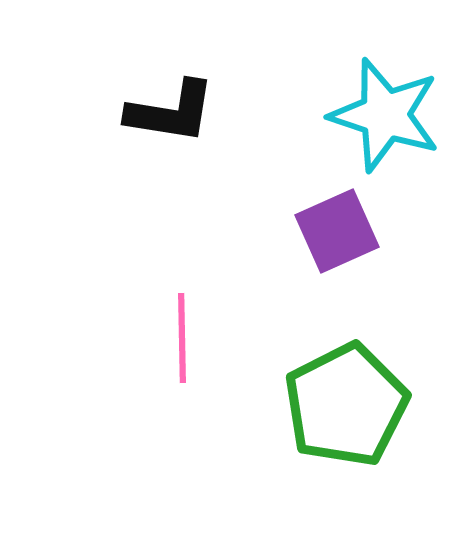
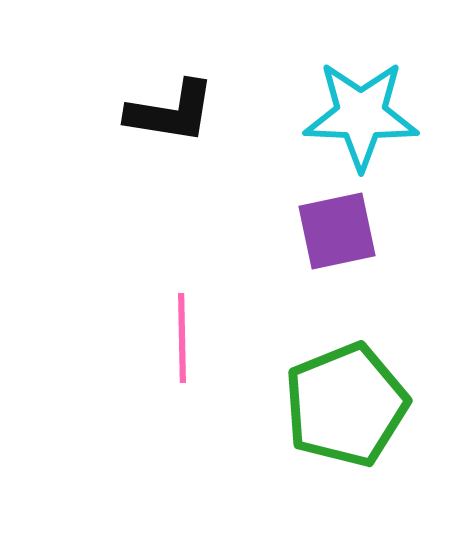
cyan star: moved 24 px left; rotated 16 degrees counterclockwise
purple square: rotated 12 degrees clockwise
green pentagon: rotated 5 degrees clockwise
